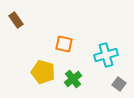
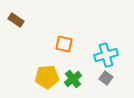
brown rectangle: rotated 21 degrees counterclockwise
yellow pentagon: moved 4 px right, 5 px down; rotated 20 degrees counterclockwise
gray square: moved 13 px left, 6 px up
